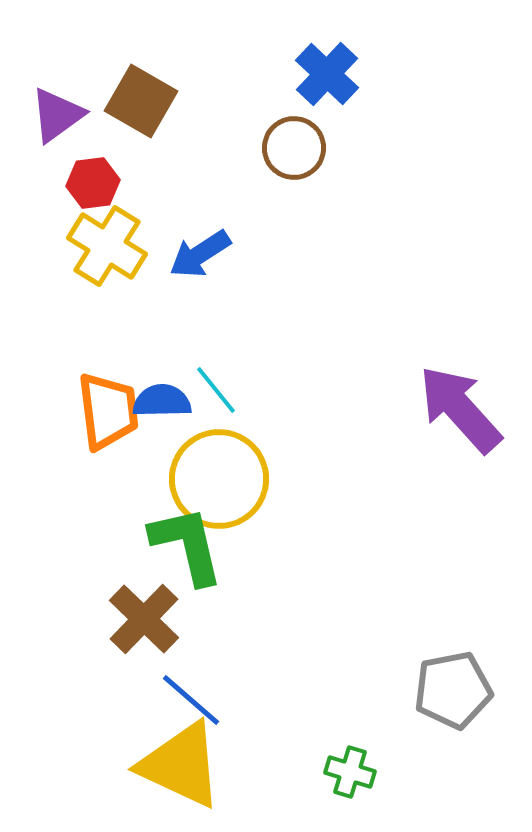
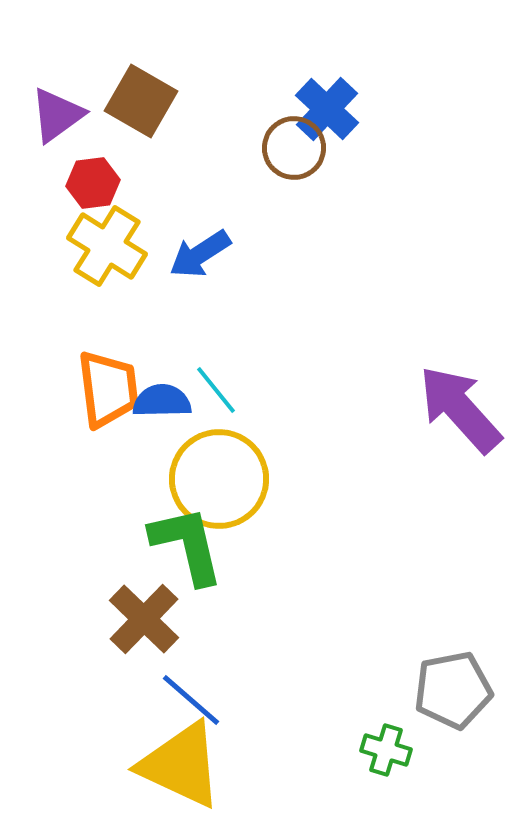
blue cross: moved 35 px down
orange trapezoid: moved 22 px up
green cross: moved 36 px right, 22 px up
